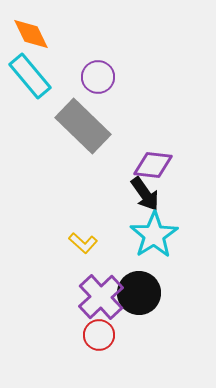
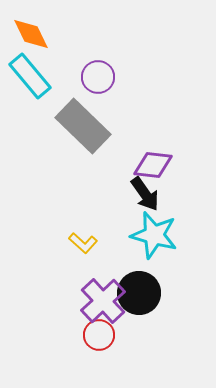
cyan star: rotated 24 degrees counterclockwise
purple cross: moved 2 px right, 4 px down
